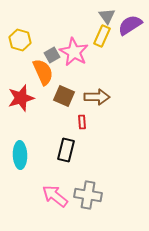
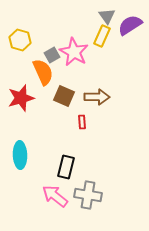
black rectangle: moved 17 px down
